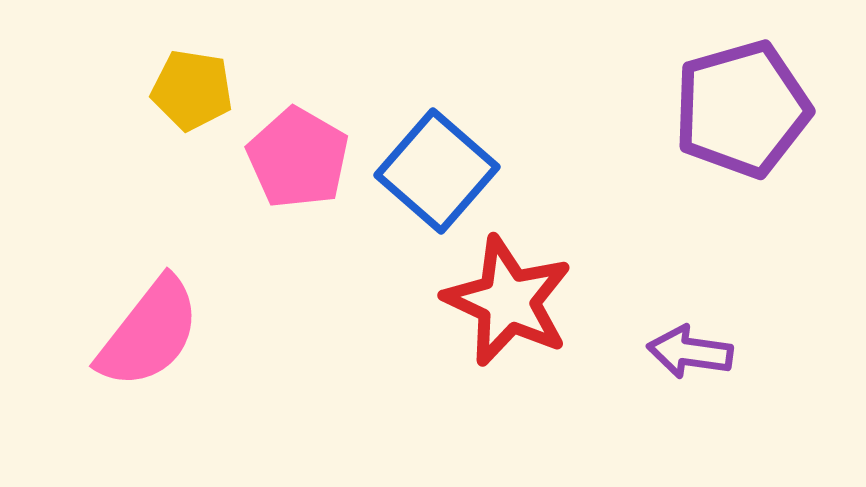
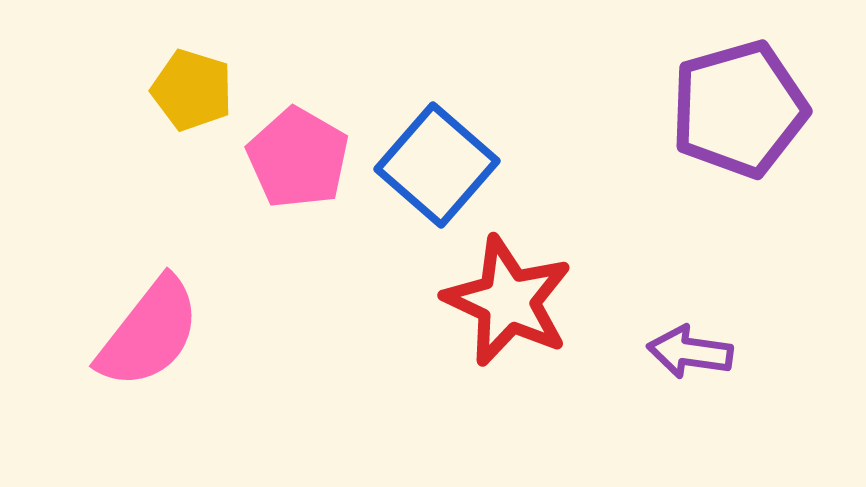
yellow pentagon: rotated 8 degrees clockwise
purple pentagon: moved 3 px left
blue square: moved 6 px up
